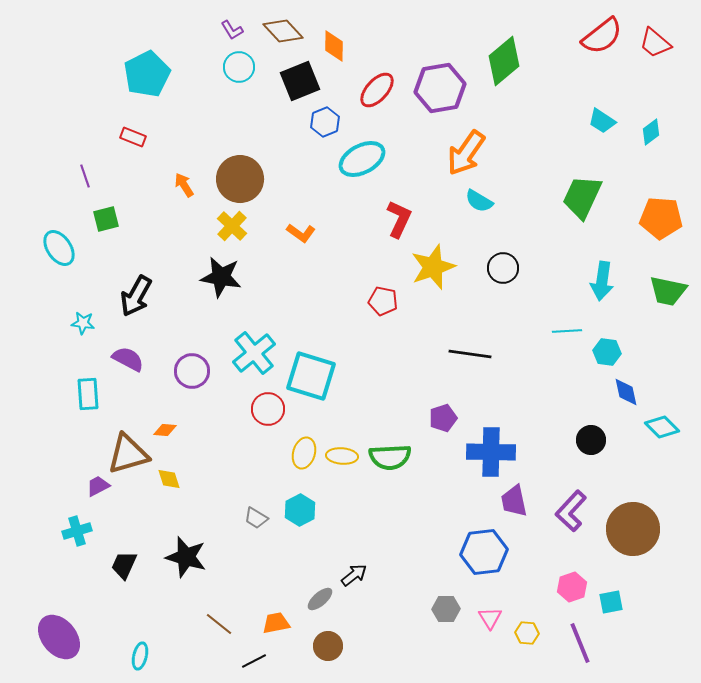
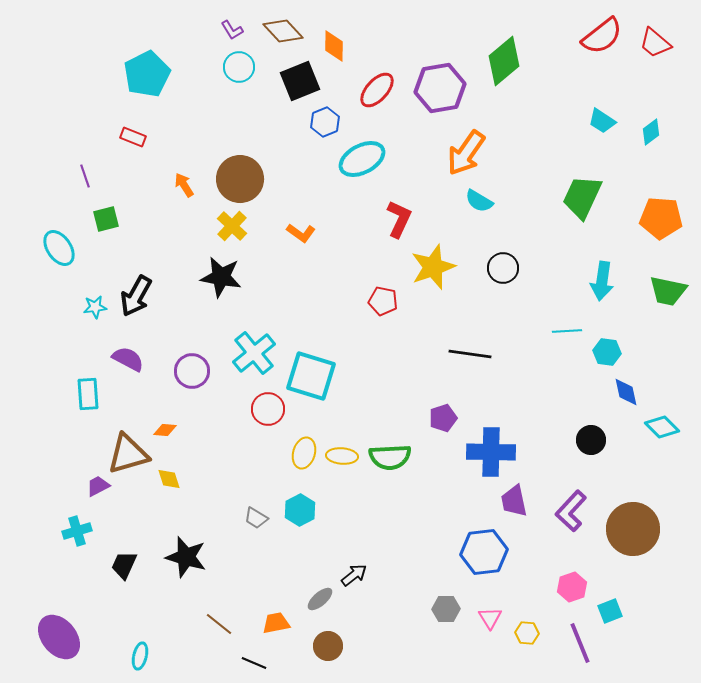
cyan star at (83, 323): moved 12 px right, 16 px up; rotated 15 degrees counterclockwise
cyan square at (611, 602): moved 1 px left, 9 px down; rotated 10 degrees counterclockwise
black line at (254, 661): moved 2 px down; rotated 50 degrees clockwise
